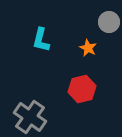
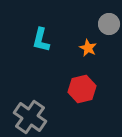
gray circle: moved 2 px down
